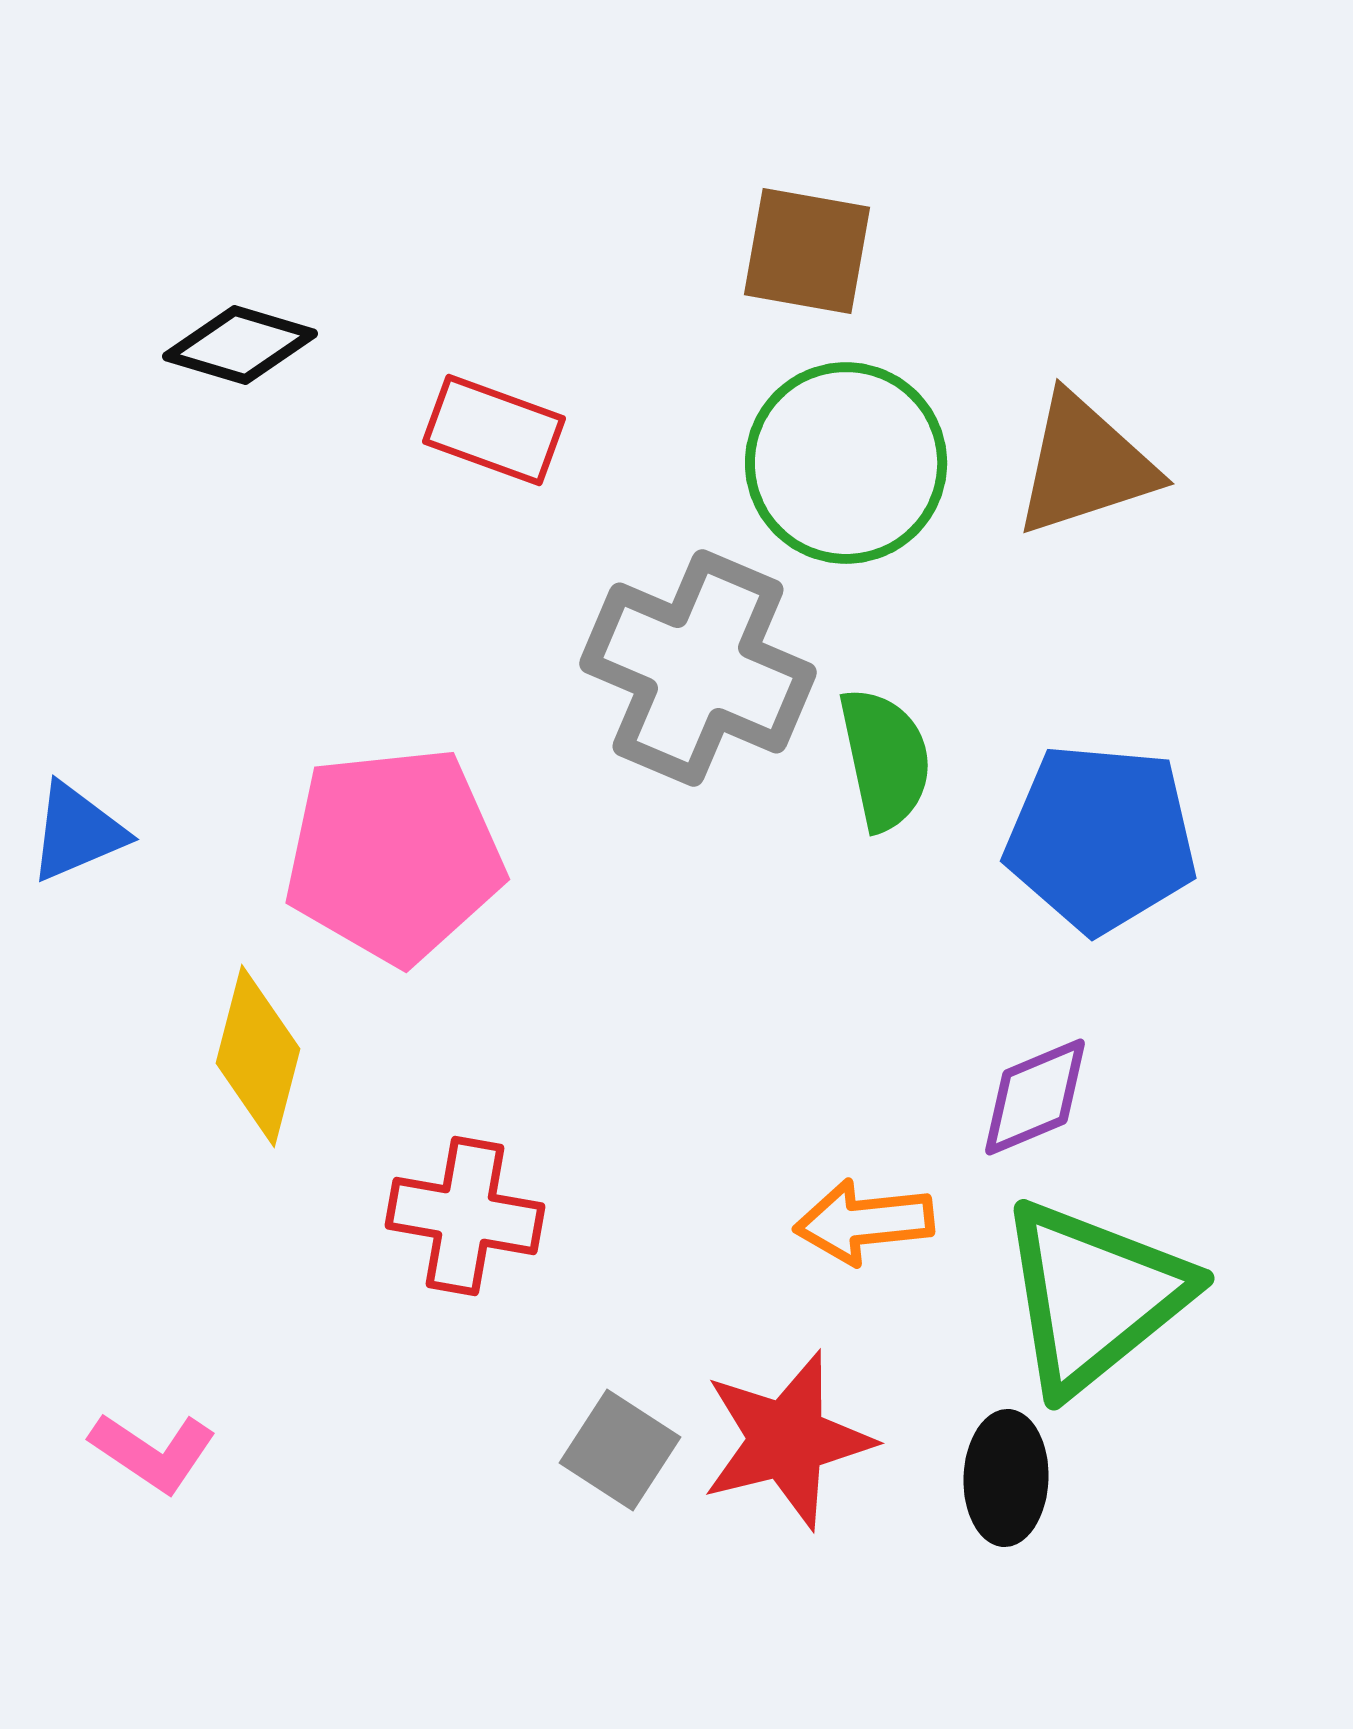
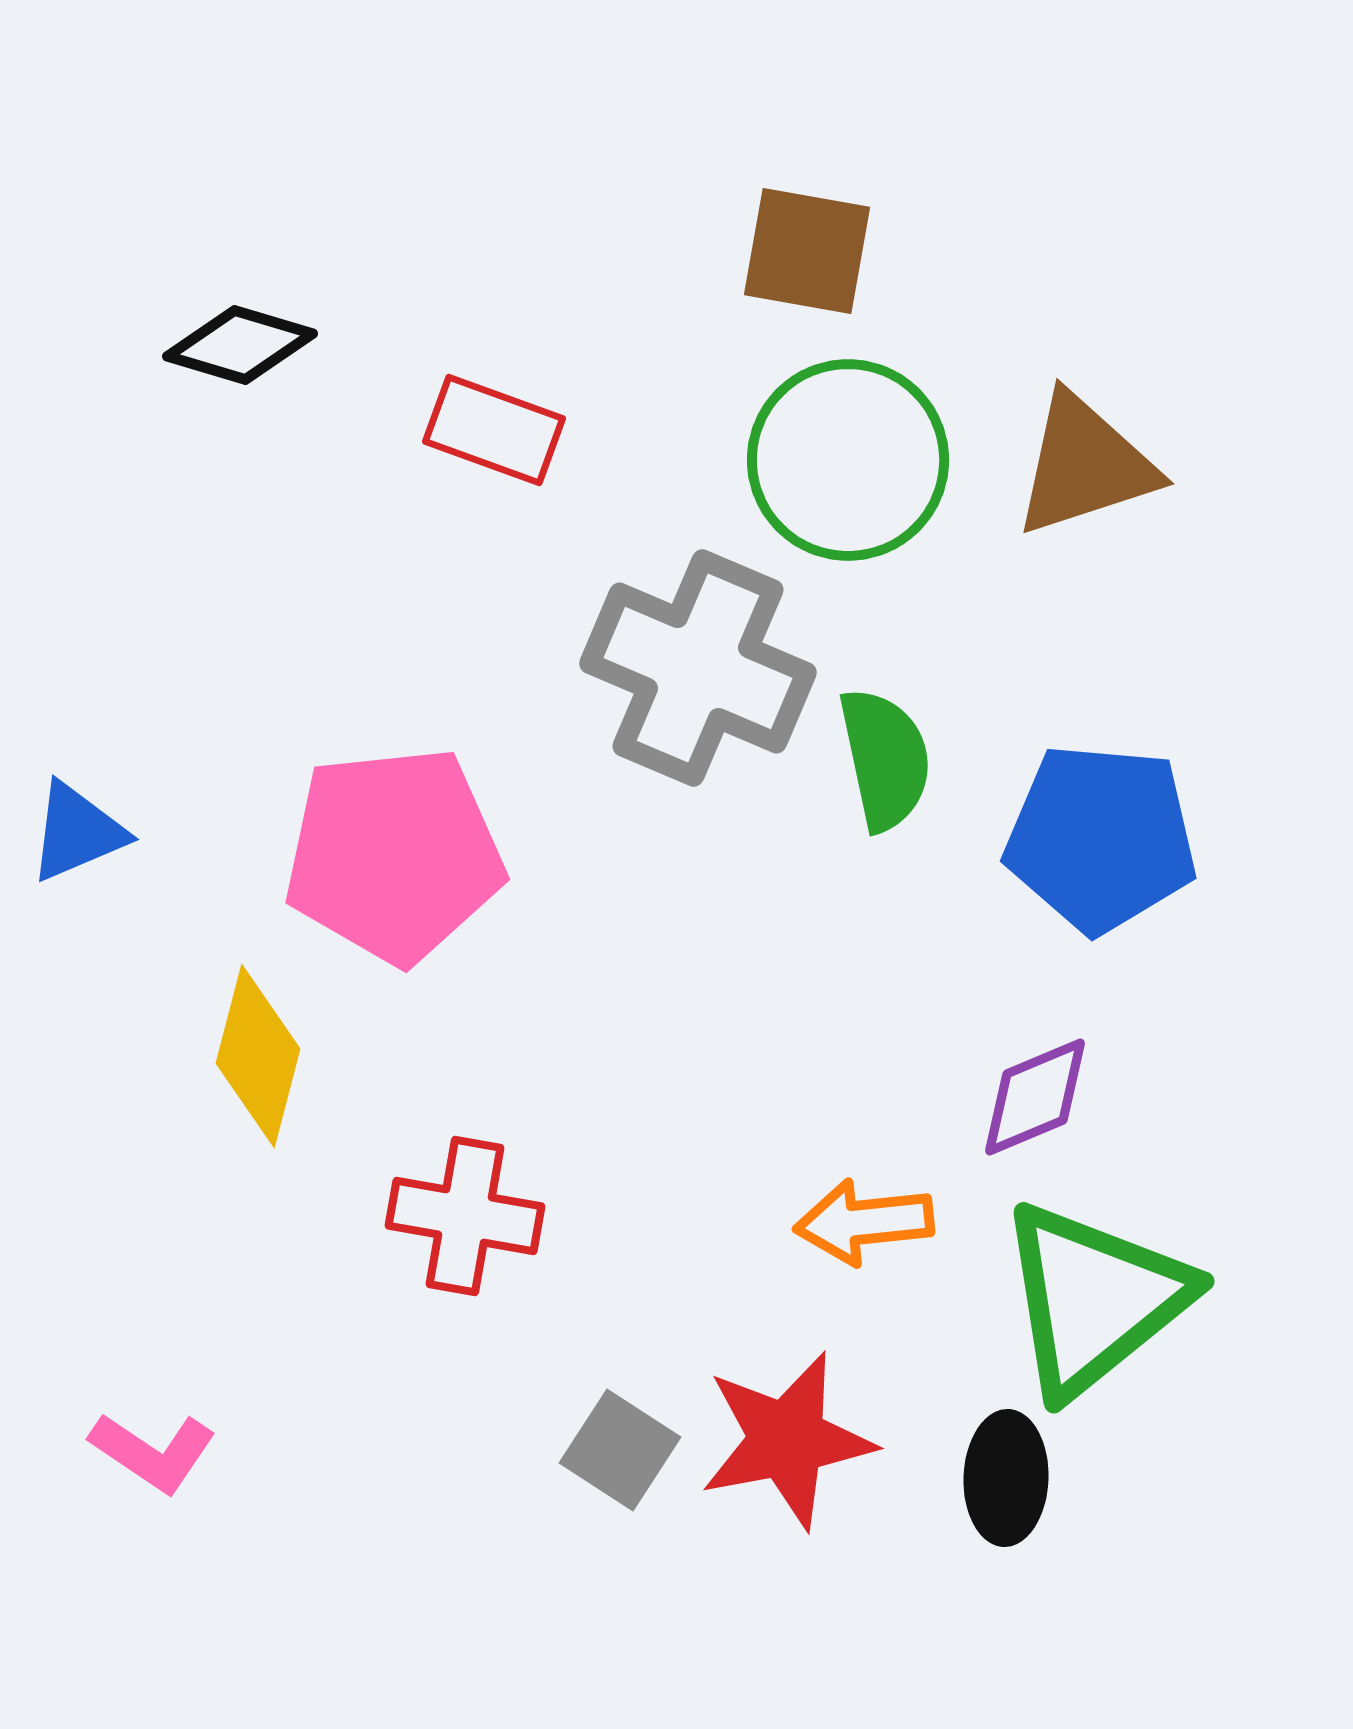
green circle: moved 2 px right, 3 px up
green triangle: moved 3 px down
red star: rotated 3 degrees clockwise
